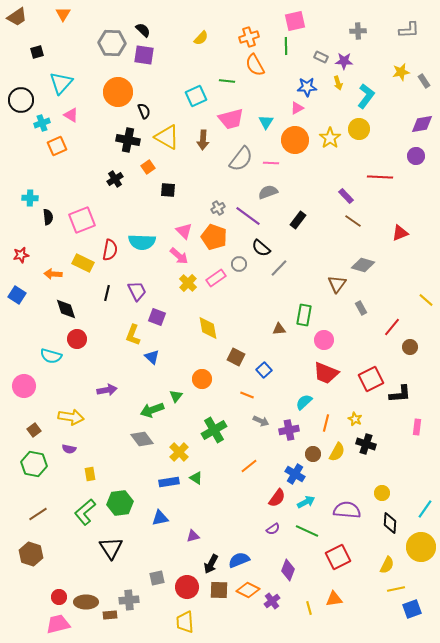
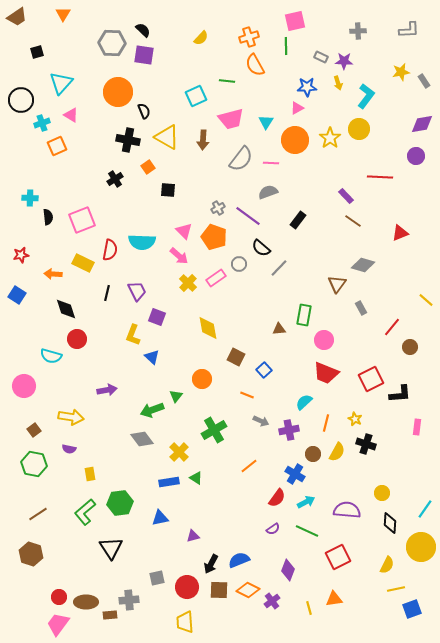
pink trapezoid at (58, 624): rotated 40 degrees counterclockwise
